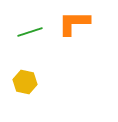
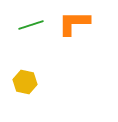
green line: moved 1 px right, 7 px up
